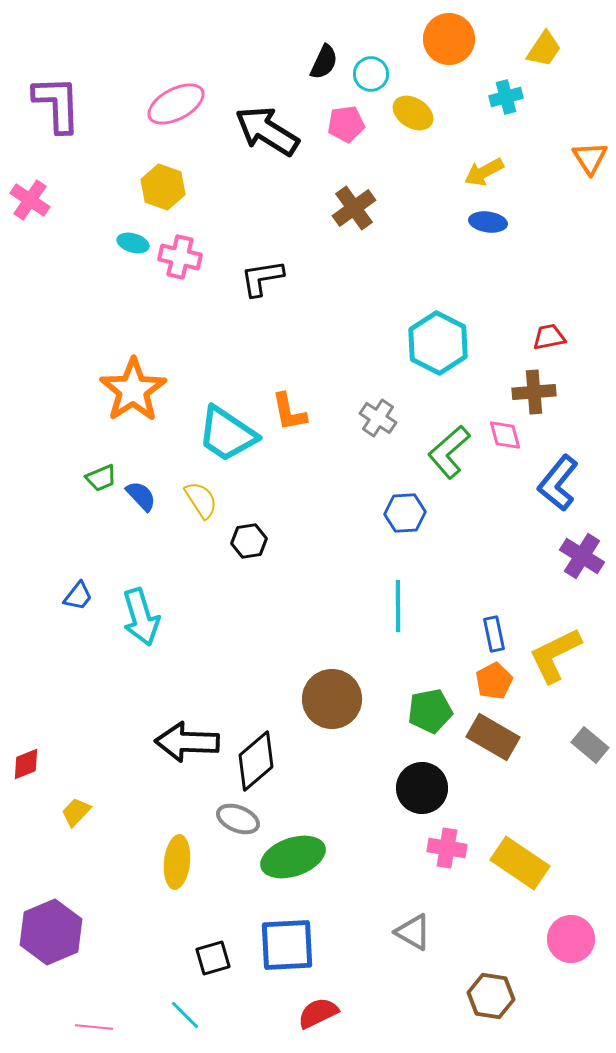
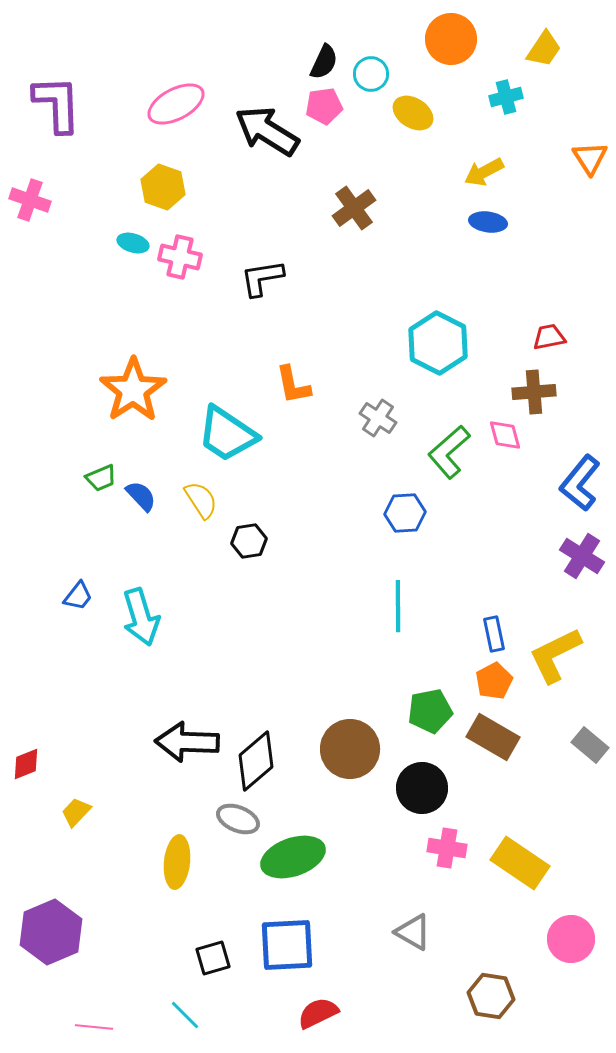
orange circle at (449, 39): moved 2 px right
pink pentagon at (346, 124): moved 22 px left, 18 px up
pink cross at (30, 200): rotated 15 degrees counterclockwise
orange L-shape at (289, 412): moved 4 px right, 27 px up
blue L-shape at (558, 483): moved 22 px right
brown circle at (332, 699): moved 18 px right, 50 px down
